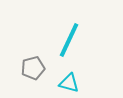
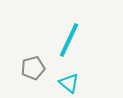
cyan triangle: rotated 25 degrees clockwise
